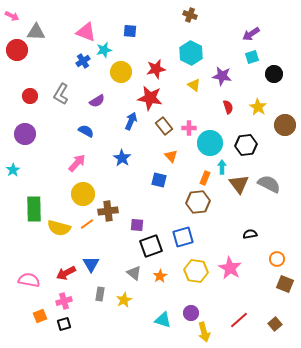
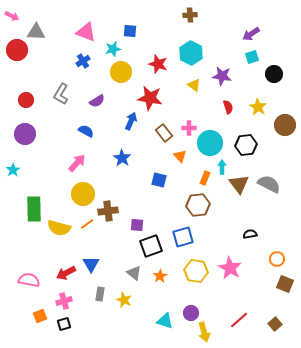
brown cross at (190, 15): rotated 24 degrees counterclockwise
cyan star at (104, 50): moved 9 px right, 1 px up
red star at (156, 69): moved 2 px right, 5 px up; rotated 30 degrees clockwise
red circle at (30, 96): moved 4 px left, 4 px down
brown rectangle at (164, 126): moved 7 px down
orange triangle at (171, 156): moved 9 px right
brown hexagon at (198, 202): moved 3 px down
yellow star at (124, 300): rotated 21 degrees counterclockwise
cyan triangle at (163, 320): moved 2 px right, 1 px down
